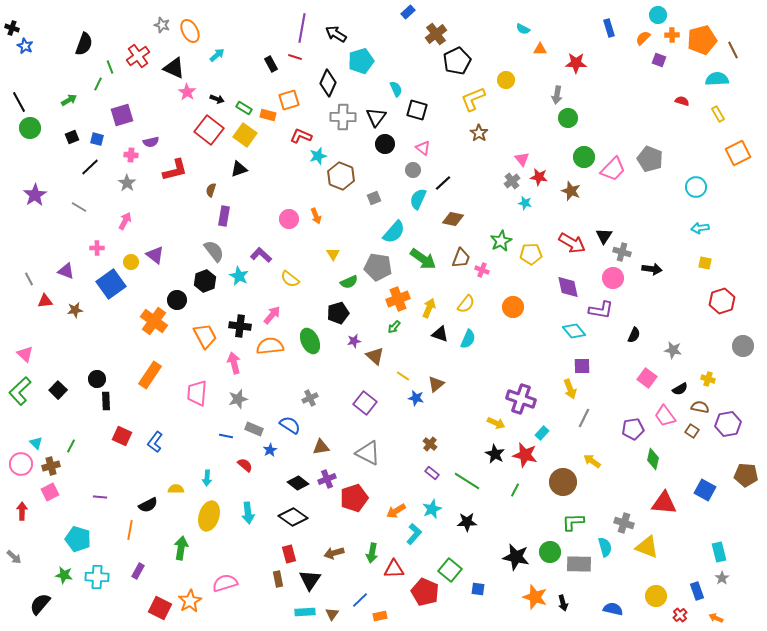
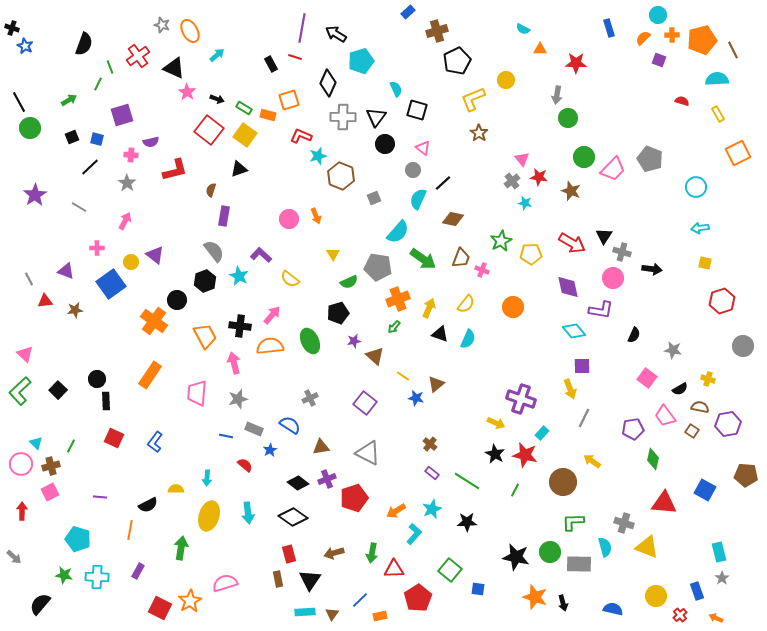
brown cross at (436, 34): moved 1 px right, 3 px up; rotated 20 degrees clockwise
cyan semicircle at (394, 232): moved 4 px right
red square at (122, 436): moved 8 px left, 2 px down
red pentagon at (425, 592): moved 7 px left, 6 px down; rotated 16 degrees clockwise
